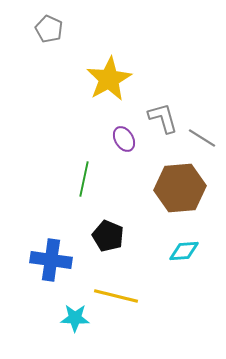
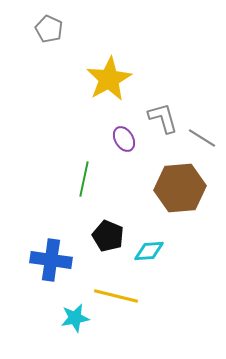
cyan diamond: moved 35 px left
cyan star: rotated 12 degrees counterclockwise
